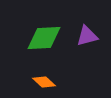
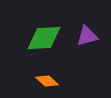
orange diamond: moved 3 px right, 1 px up
